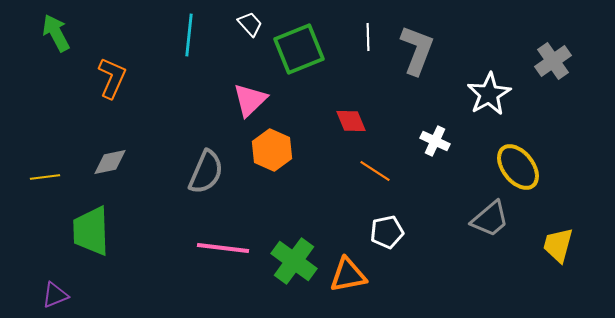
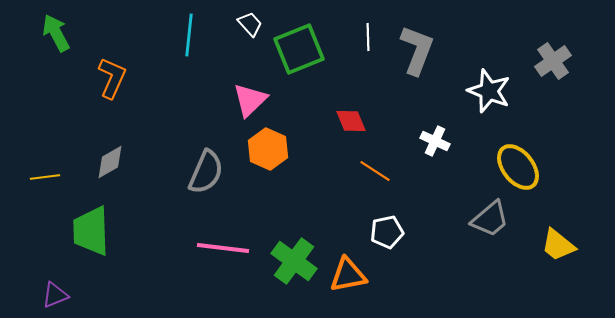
white star: moved 3 px up; rotated 21 degrees counterclockwise
orange hexagon: moved 4 px left, 1 px up
gray diamond: rotated 18 degrees counterclockwise
yellow trapezoid: rotated 66 degrees counterclockwise
